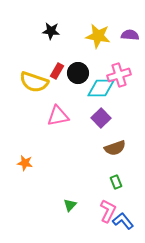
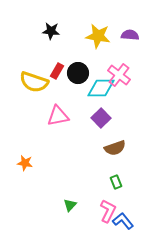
pink cross: rotated 35 degrees counterclockwise
